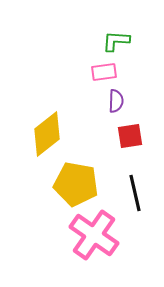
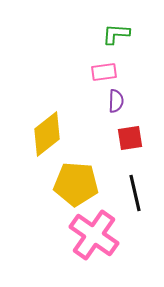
green L-shape: moved 7 px up
red square: moved 2 px down
yellow pentagon: rotated 6 degrees counterclockwise
